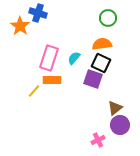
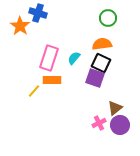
purple square: moved 2 px right, 1 px up
pink cross: moved 1 px right, 17 px up
